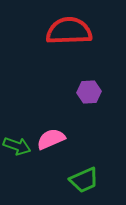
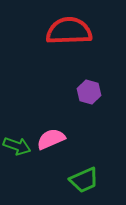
purple hexagon: rotated 20 degrees clockwise
